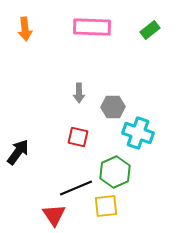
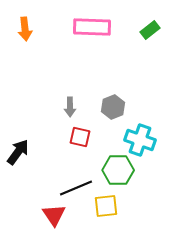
gray arrow: moved 9 px left, 14 px down
gray hexagon: rotated 20 degrees counterclockwise
cyan cross: moved 2 px right, 7 px down
red square: moved 2 px right
green hexagon: moved 3 px right, 2 px up; rotated 24 degrees clockwise
